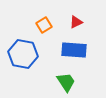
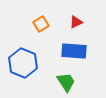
orange square: moved 3 px left, 1 px up
blue rectangle: moved 1 px down
blue hexagon: moved 9 px down; rotated 12 degrees clockwise
